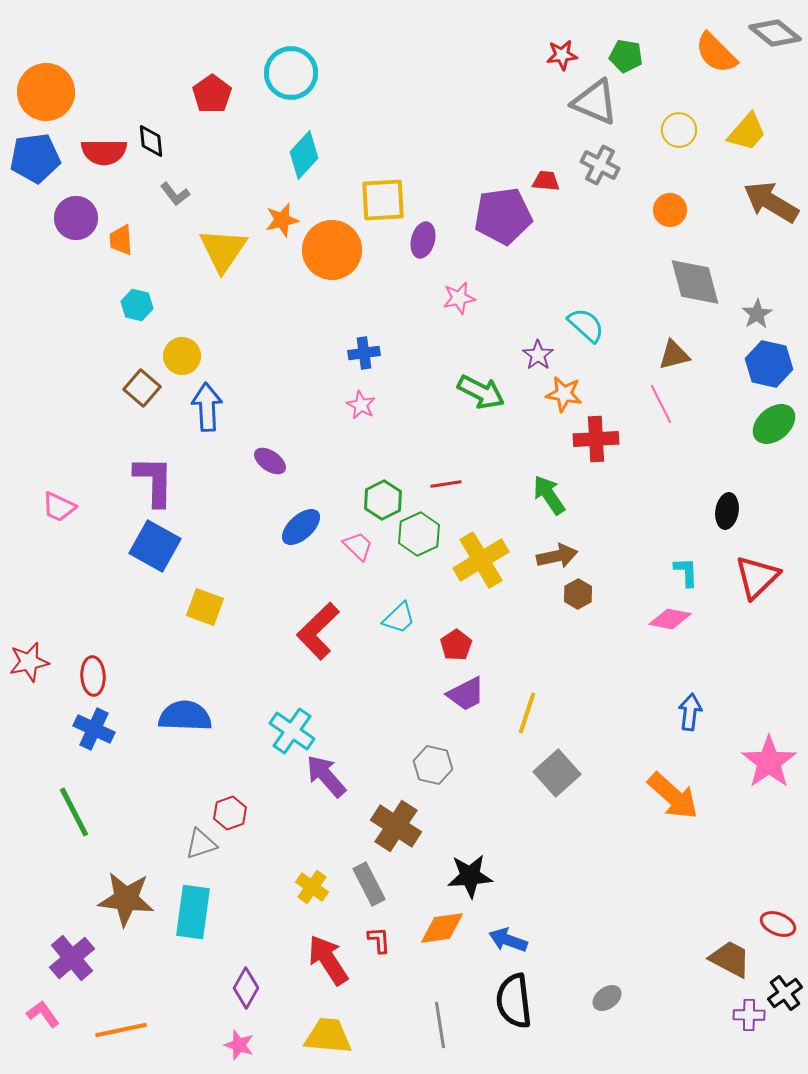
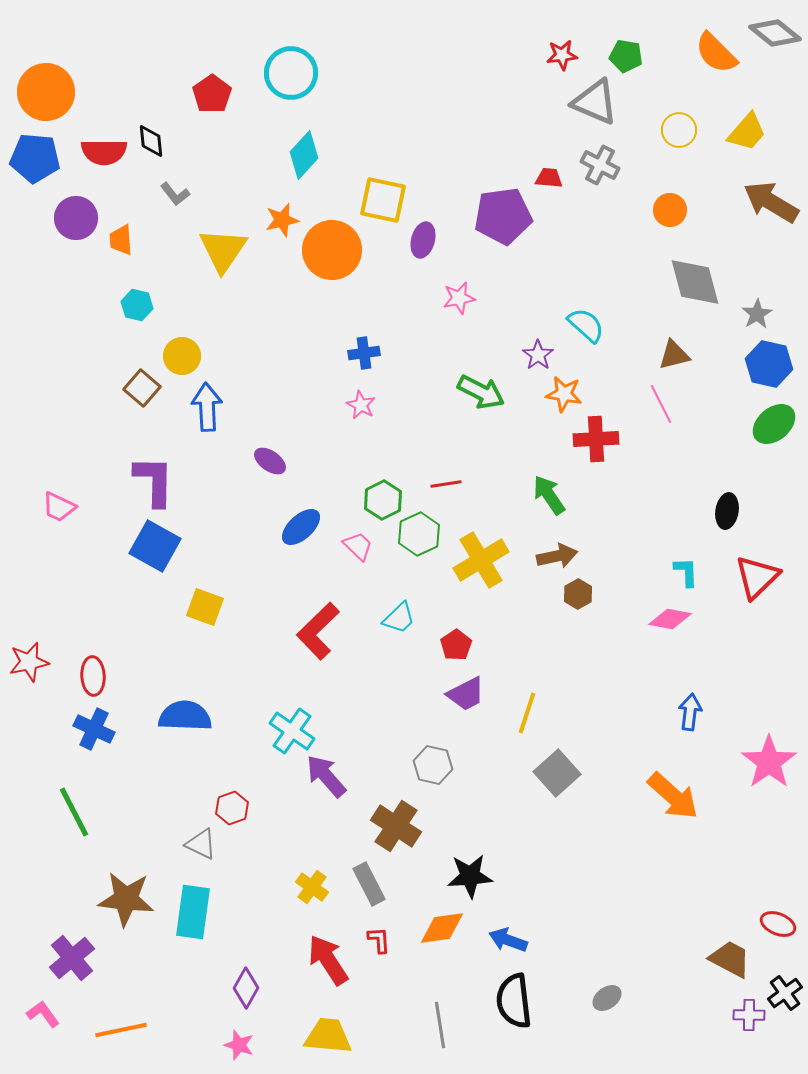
blue pentagon at (35, 158): rotated 12 degrees clockwise
red trapezoid at (546, 181): moved 3 px right, 3 px up
yellow square at (383, 200): rotated 15 degrees clockwise
red hexagon at (230, 813): moved 2 px right, 5 px up
gray triangle at (201, 844): rotated 44 degrees clockwise
